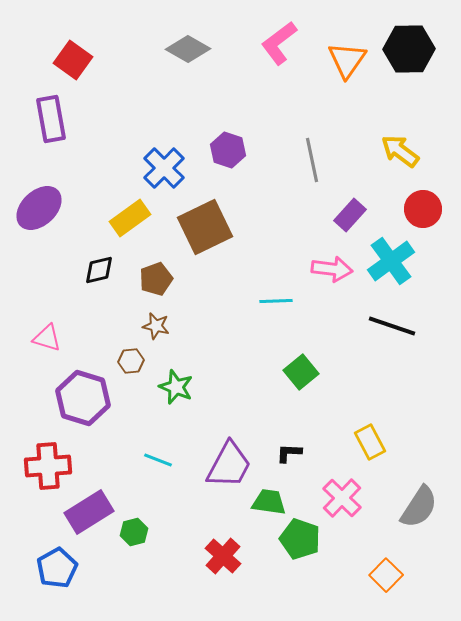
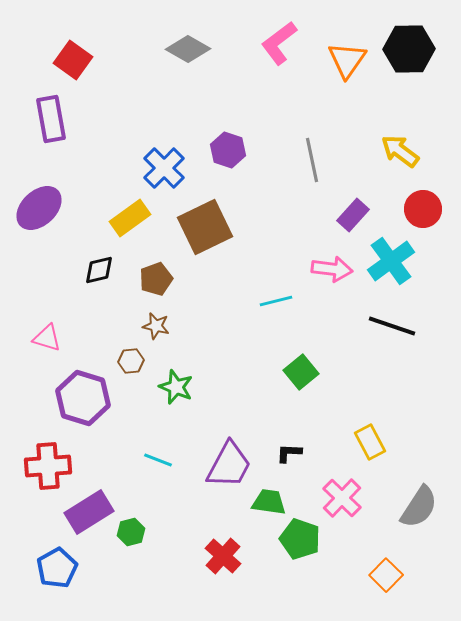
purple rectangle at (350, 215): moved 3 px right
cyan line at (276, 301): rotated 12 degrees counterclockwise
green hexagon at (134, 532): moved 3 px left
